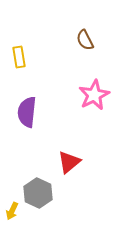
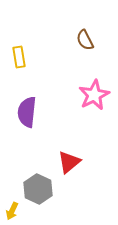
gray hexagon: moved 4 px up
